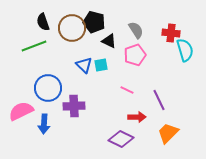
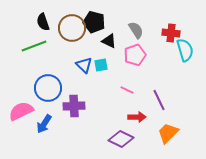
blue arrow: rotated 30 degrees clockwise
